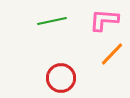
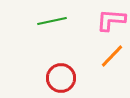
pink L-shape: moved 7 px right
orange line: moved 2 px down
